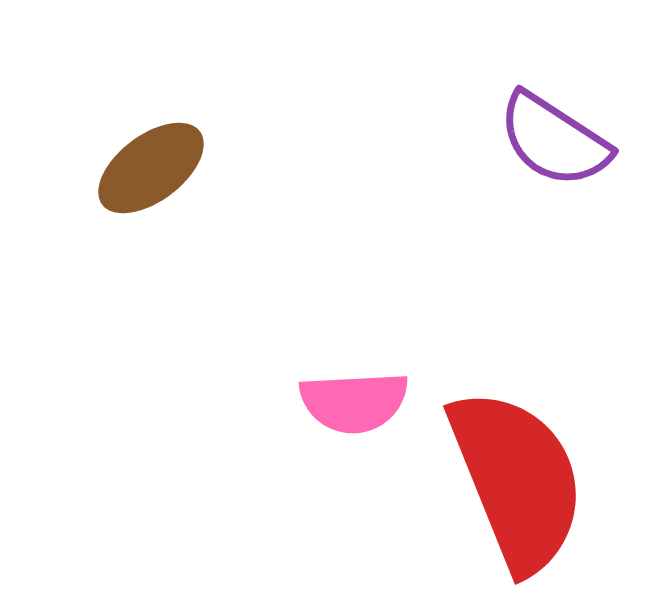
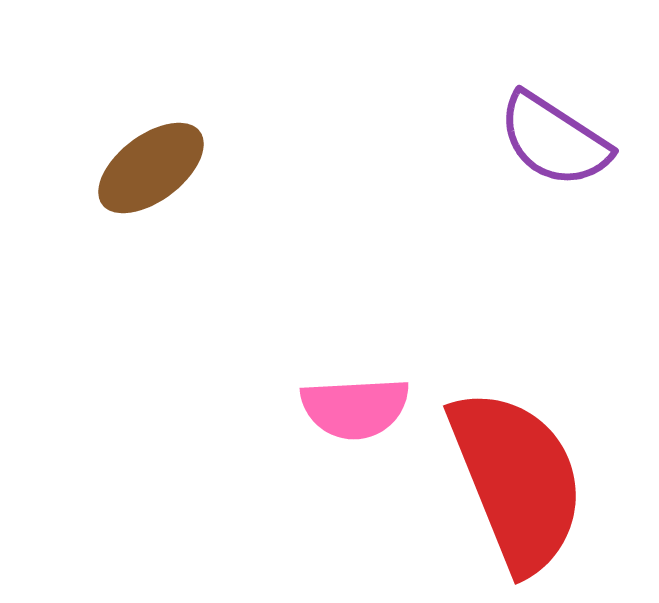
pink semicircle: moved 1 px right, 6 px down
